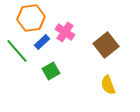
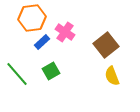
orange hexagon: moved 1 px right
green line: moved 23 px down
yellow semicircle: moved 4 px right, 9 px up
